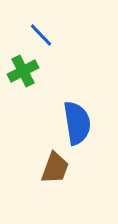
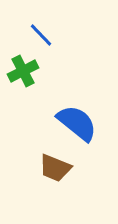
blue semicircle: rotated 42 degrees counterclockwise
brown trapezoid: rotated 92 degrees clockwise
